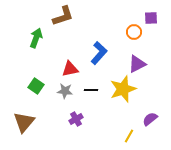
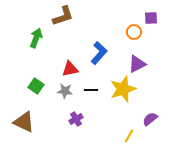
brown triangle: rotated 45 degrees counterclockwise
